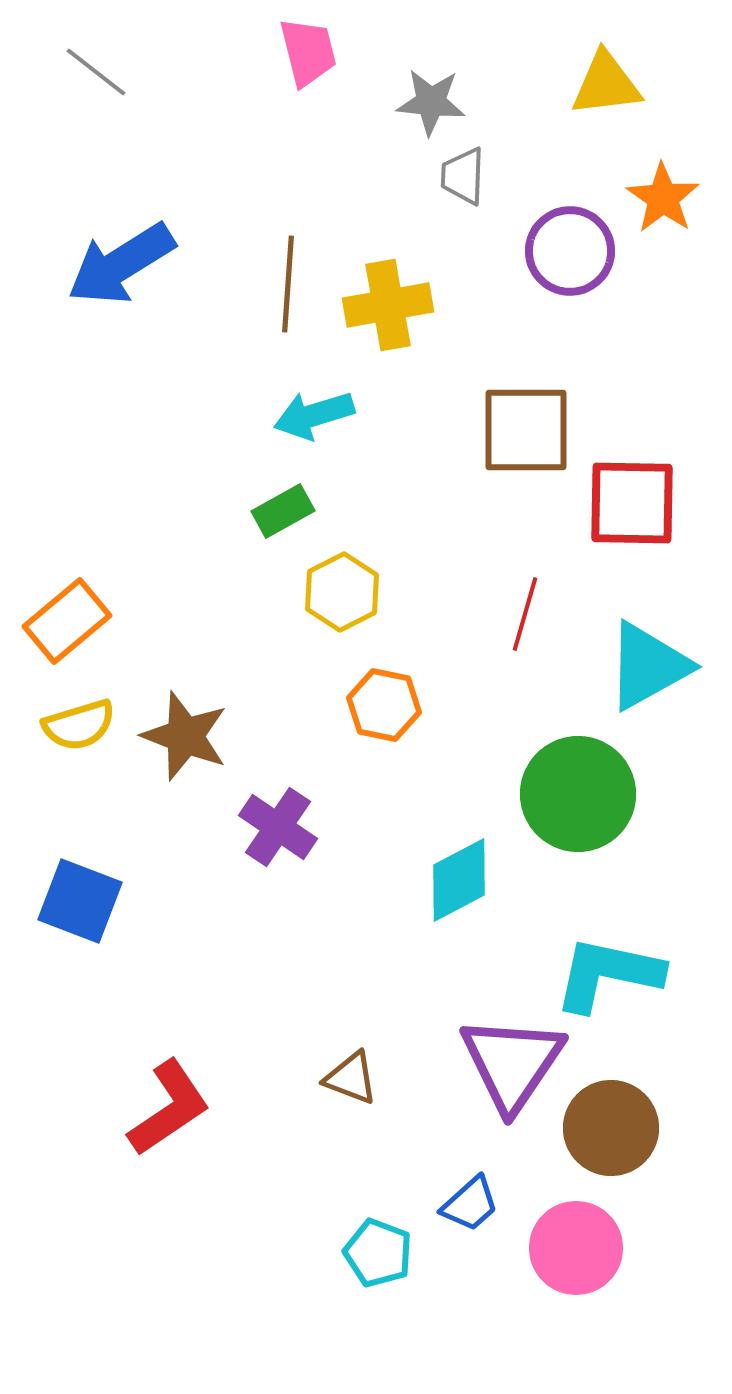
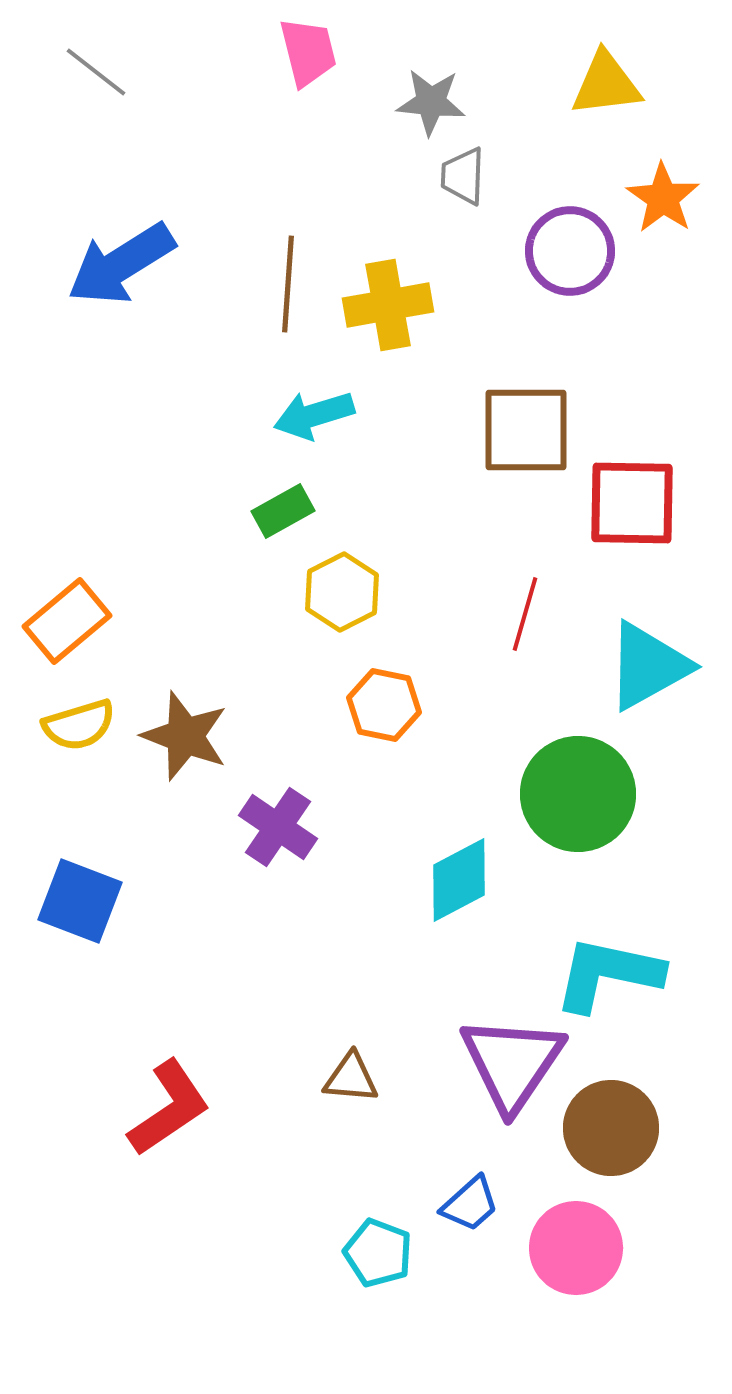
brown triangle: rotated 16 degrees counterclockwise
